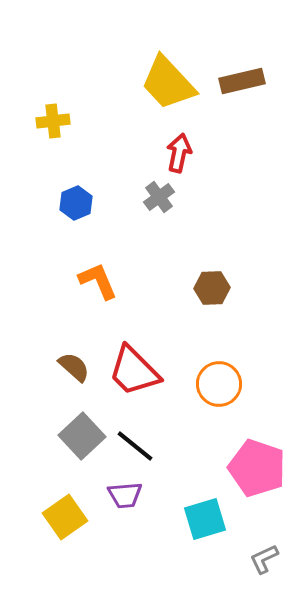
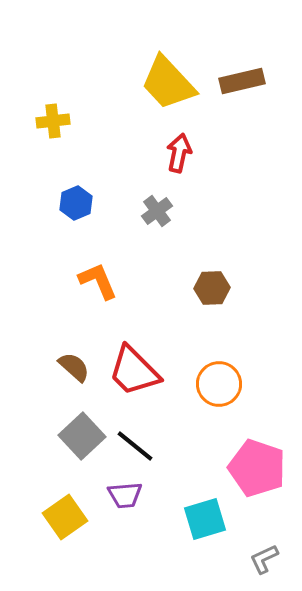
gray cross: moved 2 px left, 14 px down
